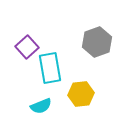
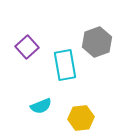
cyan rectangle: moved 15 px right, 3 px up
yellow hexagon: moved 24 px down
